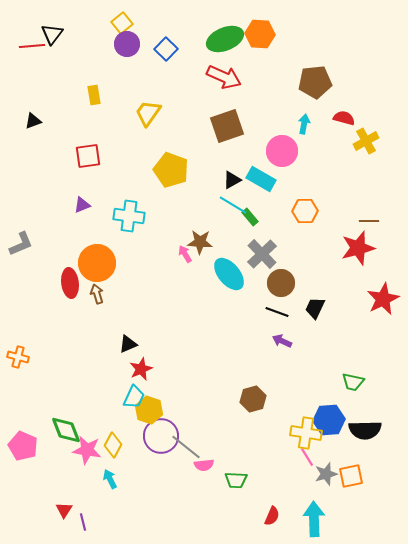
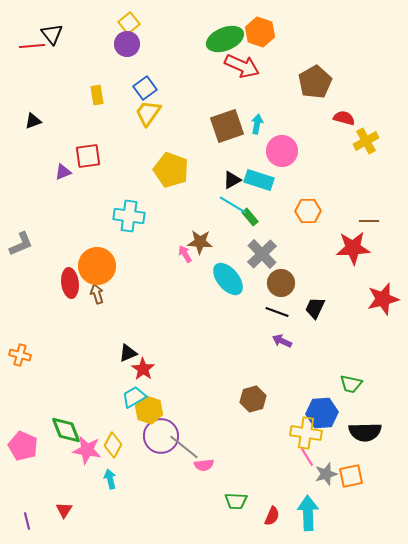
yellow square at (122, 23): moved 7 px right
black triangle at (52, 34): rotated 15 degrees counterclockwise
orange hexagon at (260, 34): moved 2 px up; rotated 16 degrees clockwise
blue square at (166, 49): moved 21 px left, 39 px down; rotated 10 degrees clockwise
red arrow at (224, 77): moved 18 px right, 11 px up
brown pentagon at (315, 82): rotated 24 degrees counterclockwise
yellow rectangle at (94, 95): moved 3 px right
cyan arrow at (304, 124): moved 47 px left
cyan rectangle at (261, 179): moved 2 px left, 1 px down; rotated 12 degrees counterclockwise
purple triangle at (82, 205): moved 19 px left, 33 px up
orange hexagon at (305, 211): moved 3 px right
red star at (358, 248): moved 5 px left; rotated 12 degrees clockwise
orange circle at (97, 263): moved 3 px down
cyan ellipse at (229, 274): moved 1 px left, 5 px down
red star at (383, 299): rotated 12 degrees clockwise
black triangle at (128, 344): moved 9 px down
orange cross at (18, 357): moved 2 px right, 2 px up
red star at (141, 369): moved 2 px right; rotated 15 degrees counterclockwise
green trapezoid at (353, 382): moved 2 px left, 2 px down
cyan trapezoid at (134, 397): rotated 145 degrees counterclockwise
blue hexagon at (329, 420): moved 7 px left, 7 px up
black semicircle at (365, 430): moved 2 px down
gray line at (186, 447): moved 2 px left
cyan arrow at (110, 479): rotated 12 degrees clockwise
green trapezoid at (236, 480): moved 21 px down
cyan arrow at (314, 519): moved 6 px left, 6 px up
purple line at (83, 522): moved 56 px left, 1 px up
